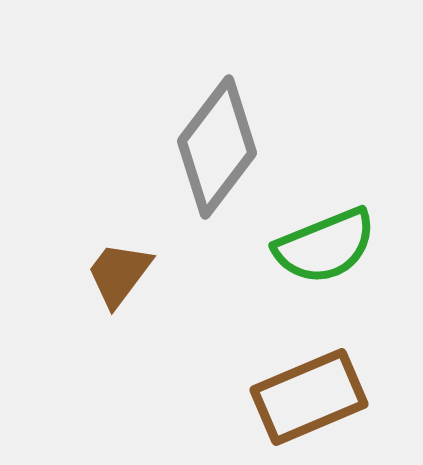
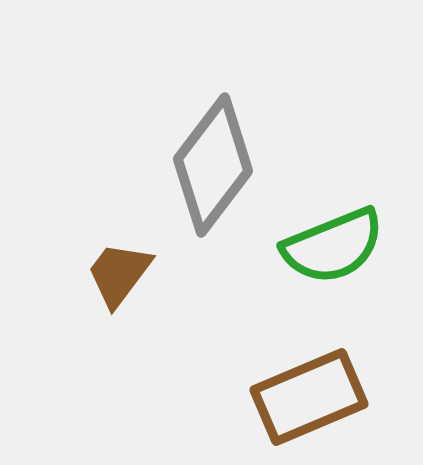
gray diamond: moved 4 px left, 18 px down
green semicircle: moved 8 px right
